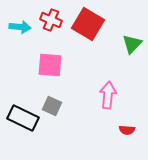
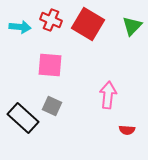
green triangle: moved 18 px up
black rectangle: rotated 16 degrees clockwise
